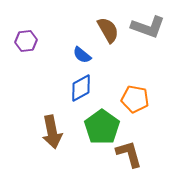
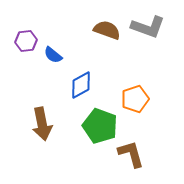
brown semicircle: moved 1 px left; rotated 40 degrees counterclockwise
blue semicircle: moved 29 px left
blue diamond: moved 3 px up
orange pentagon: rotated 28 degrees counterclockwise
green pentagon: moved 2 px left, 1 px up; rotated 16 degrees counterclockwise
brown arrow: moved 10 px left, 8 px up
brown L-shape: moved 2 px right
